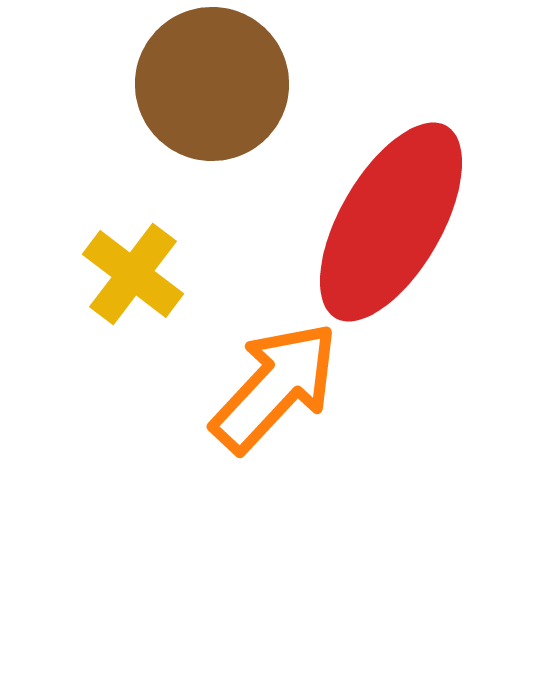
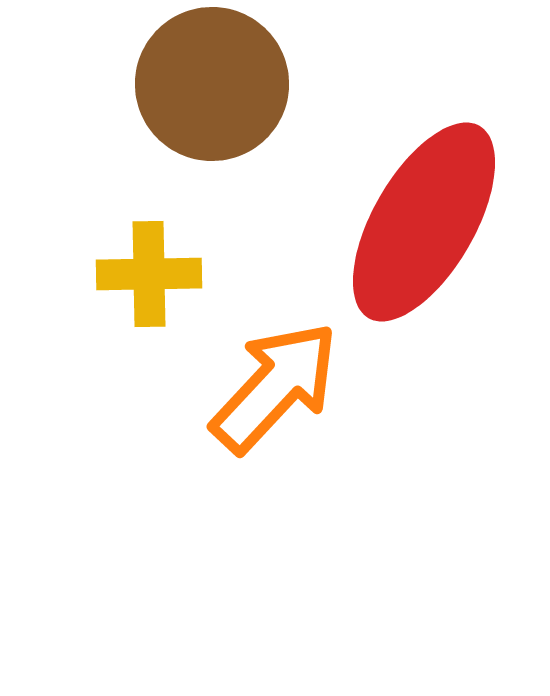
red ellipse: moved 33 px right
yellow cross: moved 16 px right; rotated 38 degrees counterclockwise
